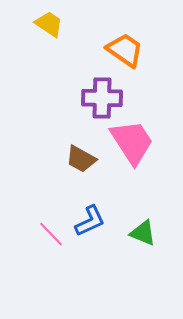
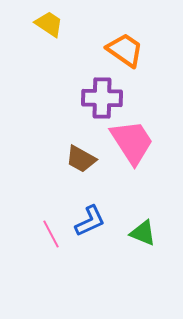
pink line: rotated 16 degrees clockwise
